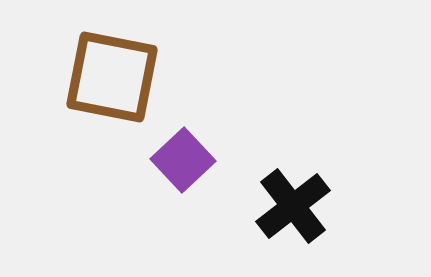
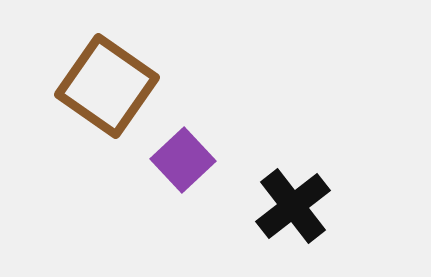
brown square: moved 5 px left, 9 px down; rotated 24 degrees clockwise
